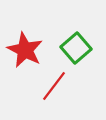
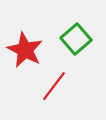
green square: moved 9 px up
